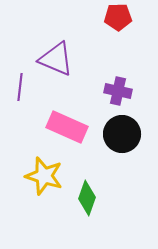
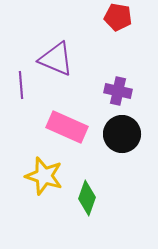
red pentagon: rotated 12 degrees clockwise
purple line: moved 1 px right, 2 px up; rotated 12 degrees counterclockwise
